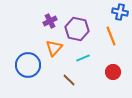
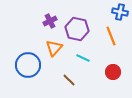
cyan line: rotated 48 degrees clockwise
